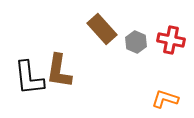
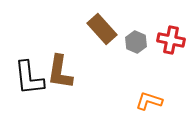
brown L-shape: moved 1 px right, 1 px down
orange L-shape: moved 16 px left, 2 px down
